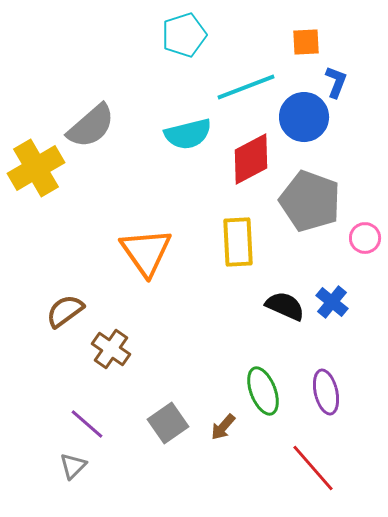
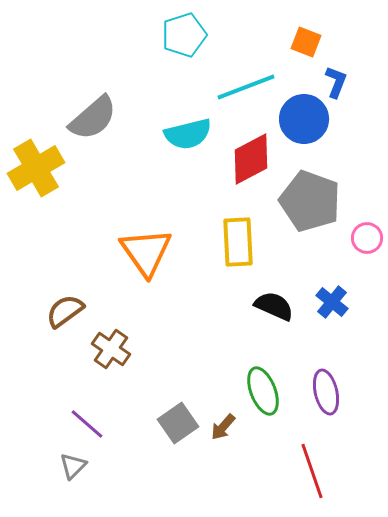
orange square: rotated 24 degrees clockwise
blue circle: moved 2 px down
gray semicircle: moved 2 px right, 8 px up
pink circle: moved 2 px right
black semicircle: moved 11 px left
gray square: moved 10 px right
red line: moved 1 px left, 3 px down; rotated 22 degrees clockwise
